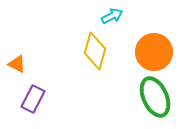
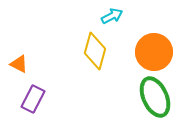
orange triangle: moved 2 px right
